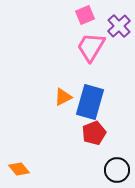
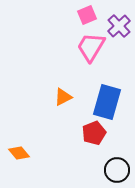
pink square: moved 2 px right
blue rectangle: moved 17 px right
orange diamond: moved 16 px up
